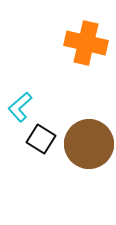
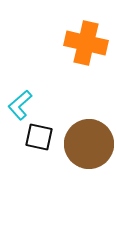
cyan L-shape: moved 2 px up
black square: moved 2 px left, 2 px up; rotated 20 degrees counterclockwise
